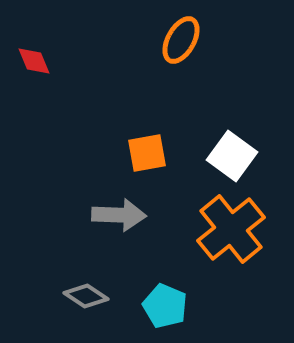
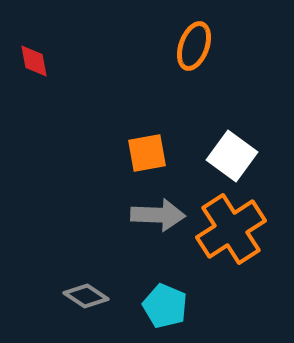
orange ellipse: moved 13 px right, 6 px down; rotated 9 degrees counterclockwise
red diamond: rotated 12 degrees clockwise
gray arrow: moved 39 px right
orange cross: rotated 6 degrees clockwise
